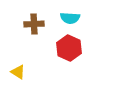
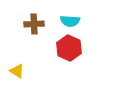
cyan semicircle: moved 3 px down
yellow triangle: moved 1 px left, 1 px up
